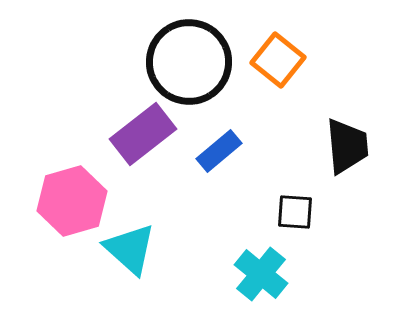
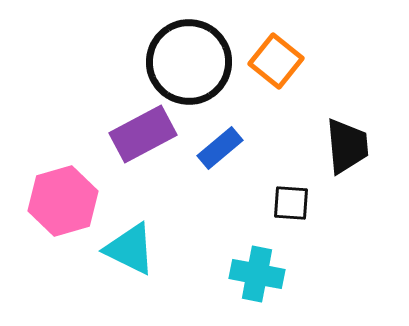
orange square: moved 2 px left, 1 px down
purple rectangle: rotated 10 degrees clockwise
blue rectangle: moved 1 px right, 3 px up
pink hexagon: moved 9 px left
black square: moved 4 px left, 9 px up
cyan triangle: rotated 16 degrees counterclockwise
cyan cross: moved 4 px left; rotated 28 degrees counterclockwise
